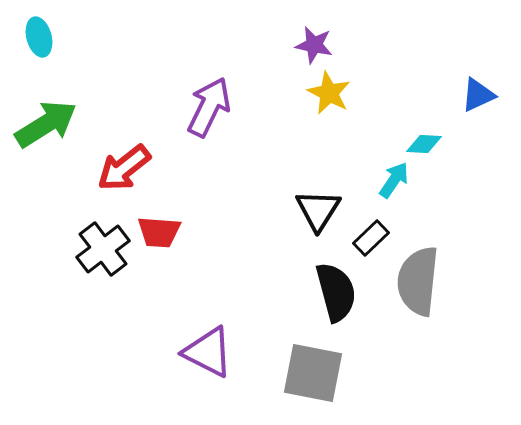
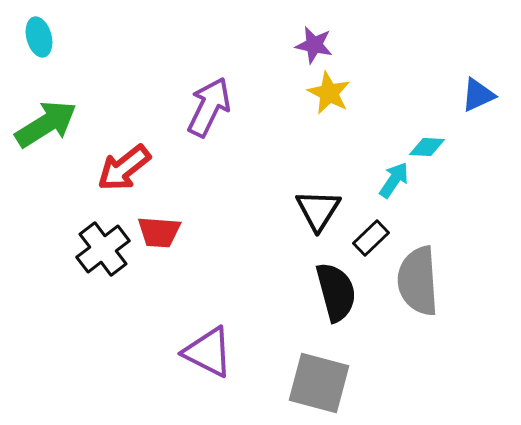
cyan diamond: moved 3 px right, 3 px down
gray semicircle: rotated 10 degrees counterclockwise
gray square: moved 6 px right, 10 px down; rotated 4 degrees clockwise
